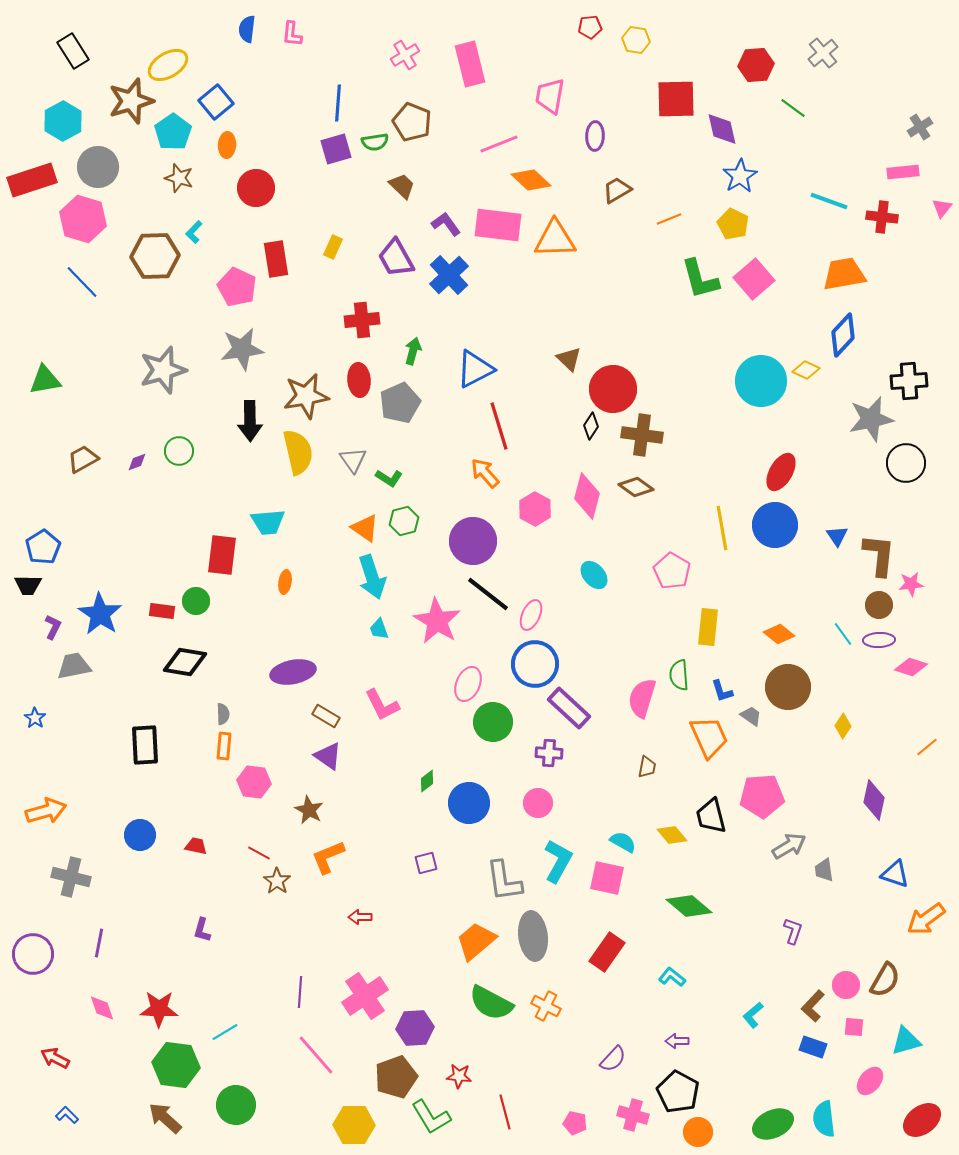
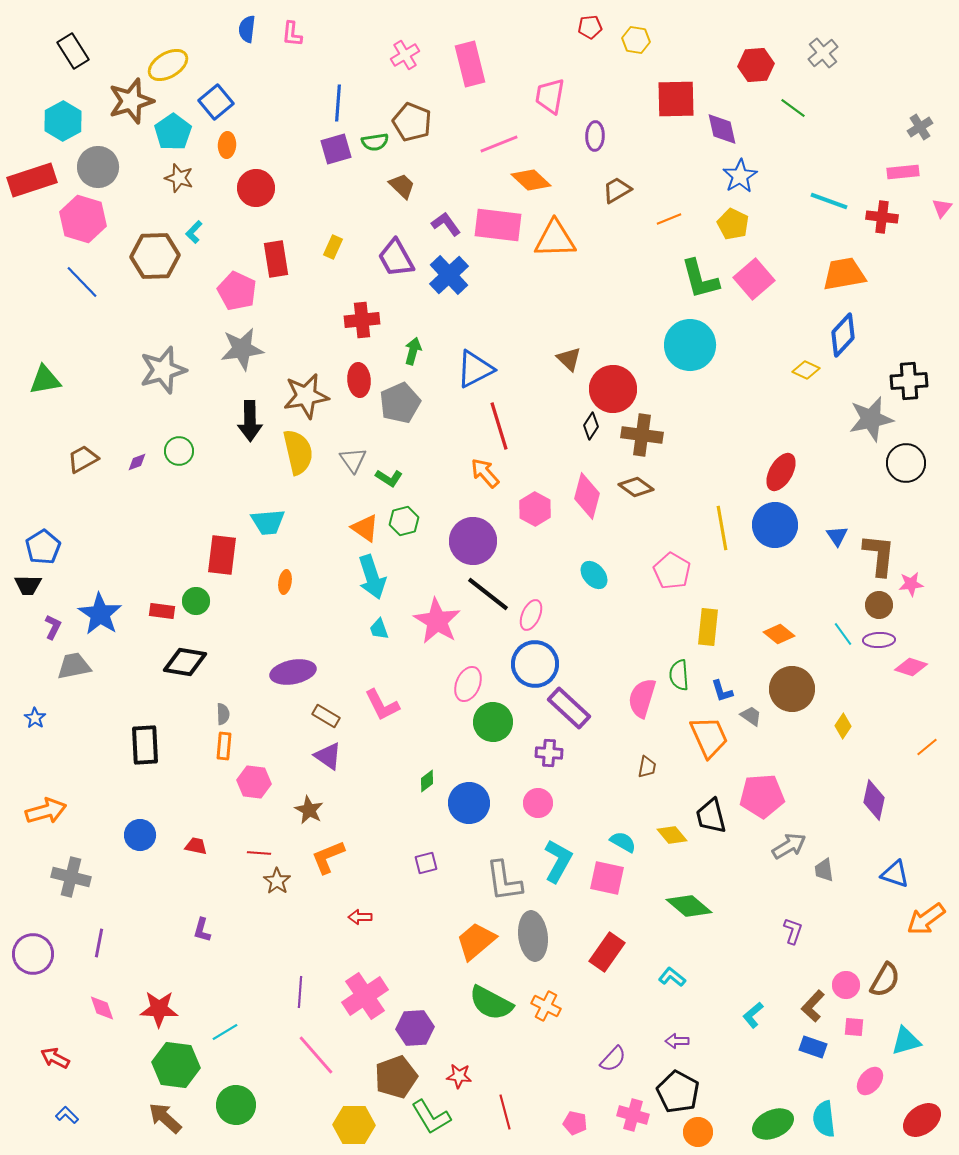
pink pentagon at (237, 287): moved 4 px down
cyan circle at (761, 381): moved 71 px left, 36 px up
brown circle at (788, 687): moved 4 px right, 2 px down
red line at (259, 853): rotated 25 degrees counterclockwise
